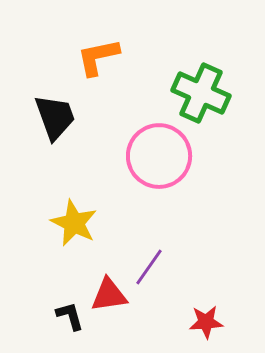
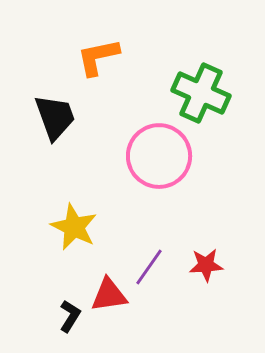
yellow star: moved 4 px down
black L-shape: rotated 48 degrees clockwise
red star: moved 57 px up
